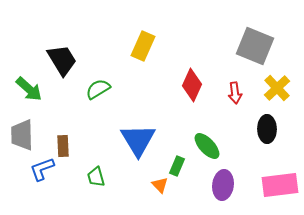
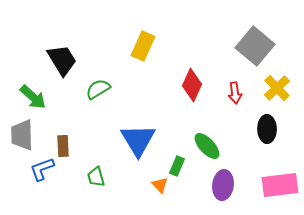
gray square: rotated 18 degrees clockwise
green arrow: moved 4 px right, 8 px down
